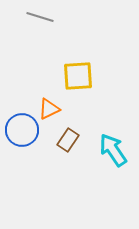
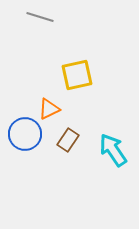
yellow square: moved 1 px left, 1 px up; rotated 8 degrees counterclockwise
blue circle: moved 3 px right, 4 px down
